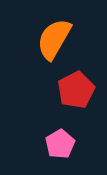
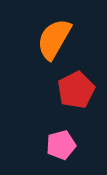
pink pentagon: moved 1 px right, 1 px down; rotated 16 degrees clockwise
